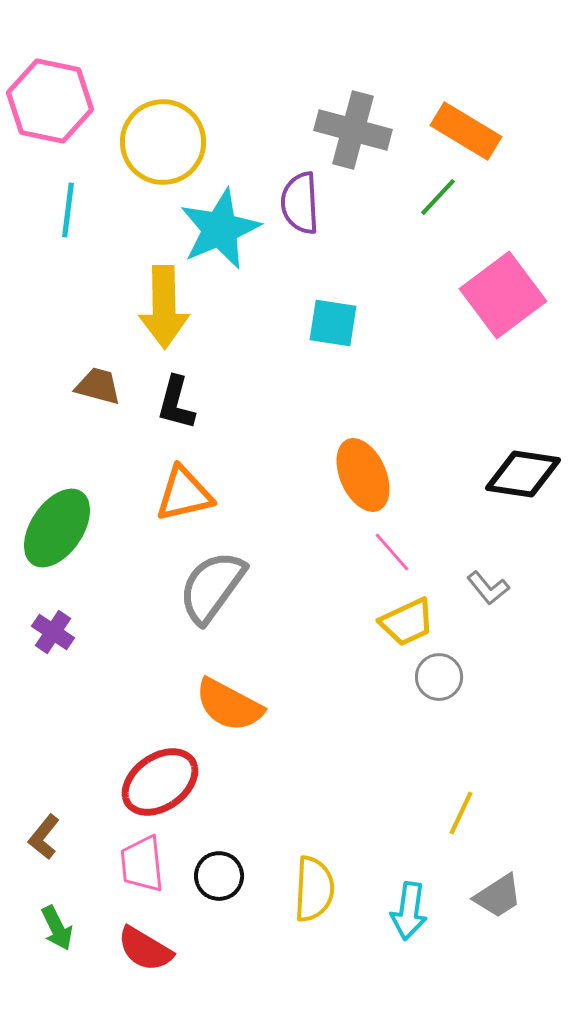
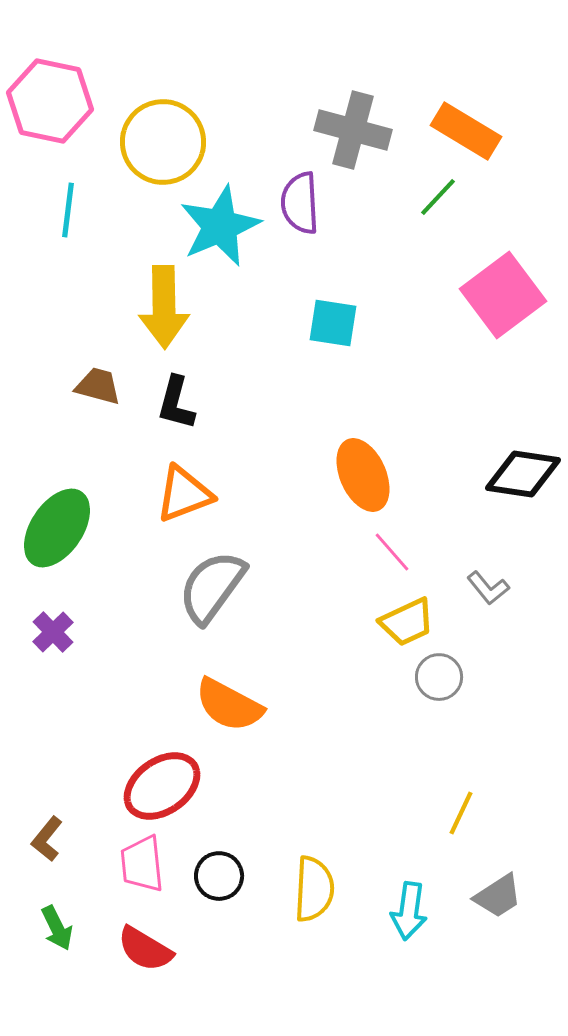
cyan star: moved 3 px up
orange triangle: rotated 8 degrees counterclockwise
purple cross: rotated 12 degrees clockwise
red ellipse: moved 2 px right, 4 px down
brown L-shape: moved 3 px right, 2 px down
